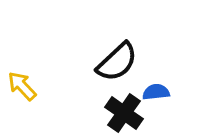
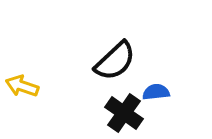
black semicircle: moved 2 px left, 1 px up
yellow arrow: rotated 28 degrees counterclockwise
